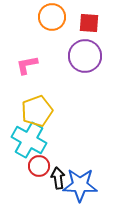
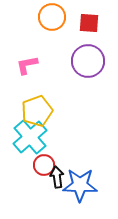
purple circle: moved 3 px right, 5 px down
cyan cross: moved 1 px right, 3 px up; rotated 20 degrees clockwise
red circle: moved 5 px right, 1 px up
black arrow: moved 1 px left, 1 px up
